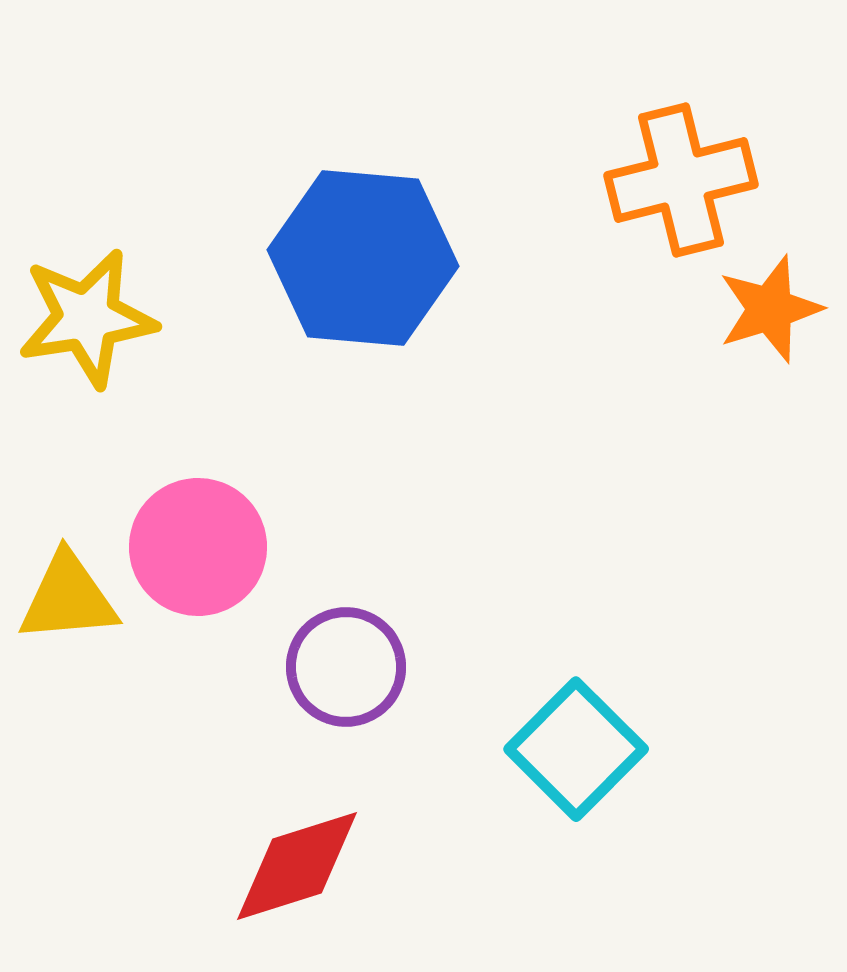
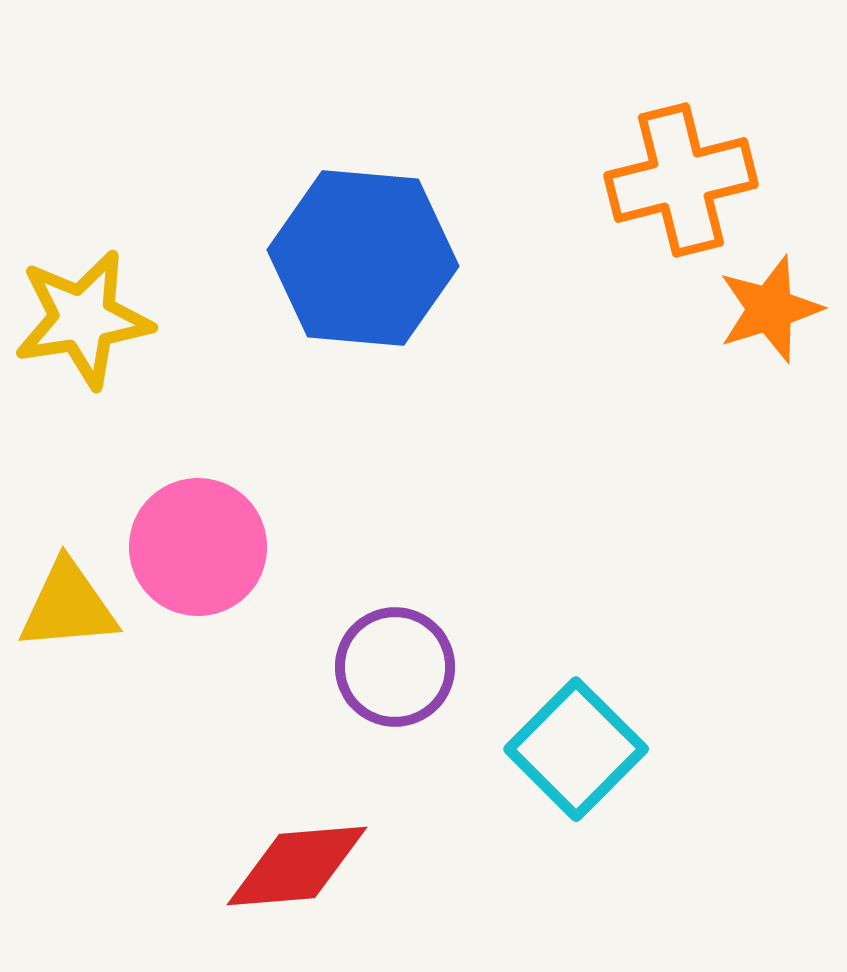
yellow star: moved 4 px left, 1 px down
yellow triangle: moved 8 px down
purple circle: moved 49 px right
red diamond: rotated 13 degrees clockwise
